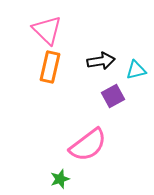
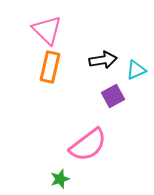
black arrow: moved 2 px right, 1 px up
cyan triangle: rotated 10 degrees counterclockwise
